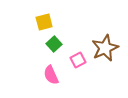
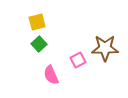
yellow square: moved 7 px left
green square: moved 15 px left
brown star: rotated 24 degrees clockwise
